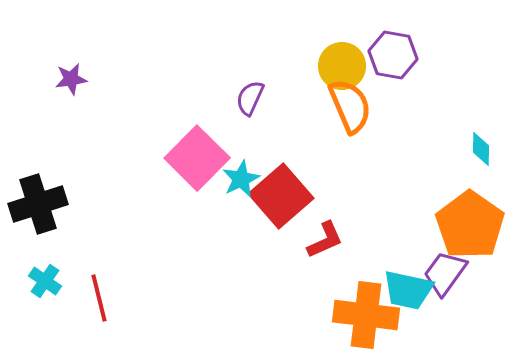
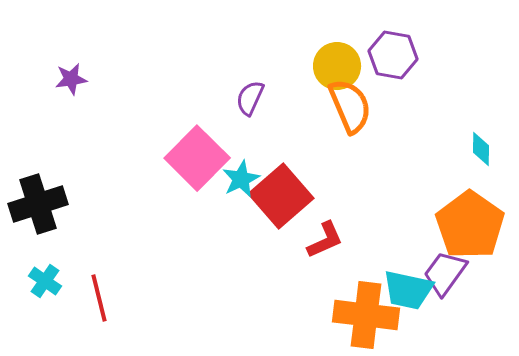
yellow circle: moved 5 px left
